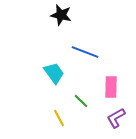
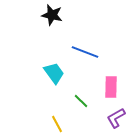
black star: moved 9 px left
yellow line: moved 2 px left, 6 px down
